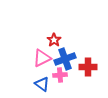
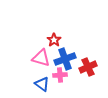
pink triangle: moved 1 px left; rotated 42 degrees clockwise
red cross: rotated 24 degrees counterclockwise
